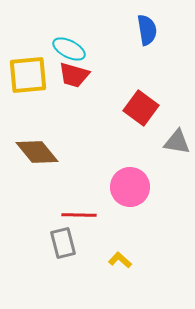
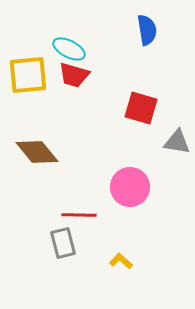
red square: rotated 20 degrees counterclockwise
yellow L-shape: moved 1 px right, 1 px down
